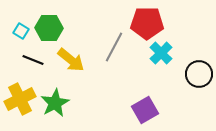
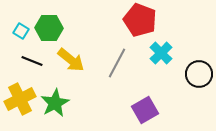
red pentagon: moved 7 px left, 3 px up; rotated 20 degrees clockwise
gray line: moved 3 px right, 16 px down
black line: moved 1 px left, 1 px down
